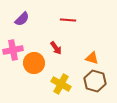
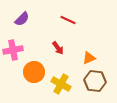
red line: rotated 21 degrees clockwise
red arrow: moved 2 px right
orange triangle: moved 3 px left; rotated 40 degrees counterclockwise
orange circle: moved 9 px down
brown hexagon: rotated 10 degrees counterclockwise
